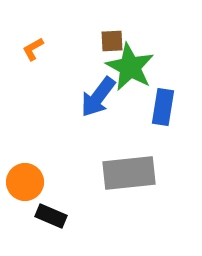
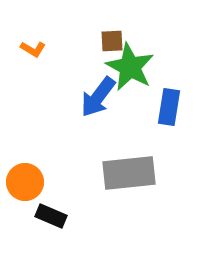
orange L-shape: rotated 120 degrees counterclockwise
blue rectangle: moved 6 px right
